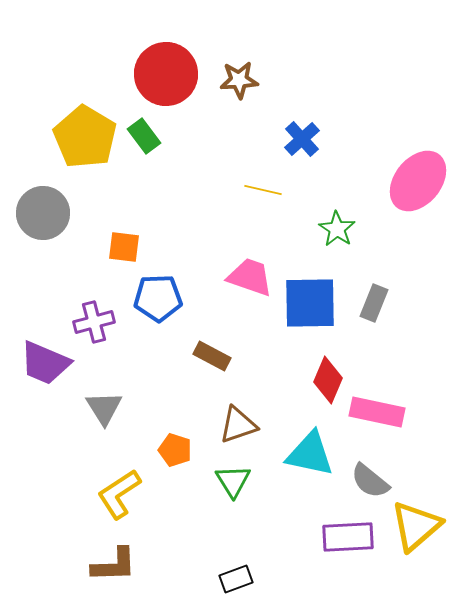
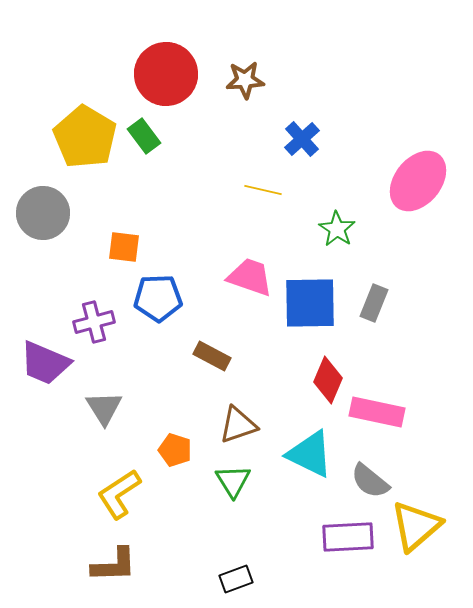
brown star: moved 6 px right
cyan triangle: rotated 14 degrees clockwise
